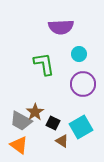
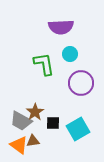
cyan circle: moved 9 px left
purple circle: moved 2 px left, 1 px up
black square: rotated 24 degrees counterclockwise
cyan square: moved 3 px left, 2 px down
brown triangle: moved 29 px left; rotated 40 degrees counterclockwise
